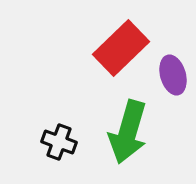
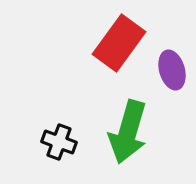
red rectangle: moved 2 px left, 5 px up; rotated 10 degrees counterclockwise
purple ellipse: moved 1 px left, 5 px up
